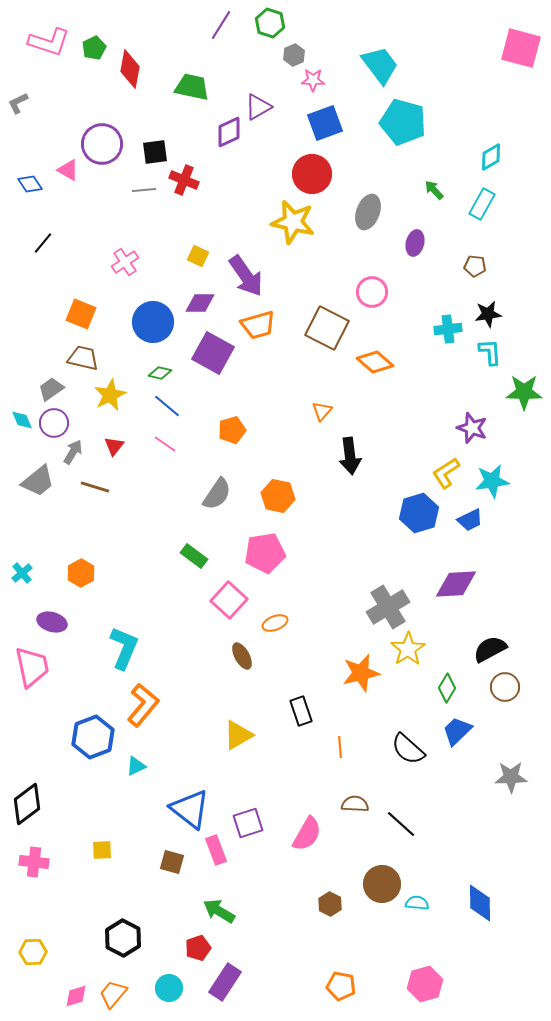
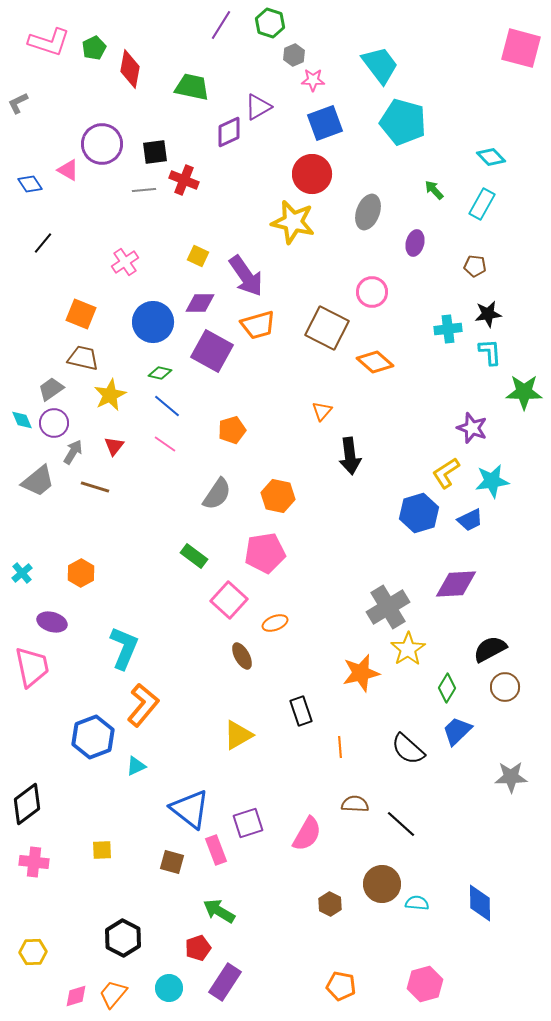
cyan diamond at (491, 157): rotated 76 degrees clockwise
purple square at (213, 353): moved 1 px left, 2 px up
